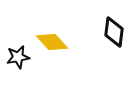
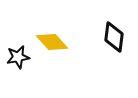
black diamond: moved 5 px down
